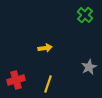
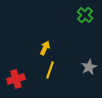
yellow arrow: rotated 56 degrees counterclockwise
red cross: moved 1 px up
yellow line: moved 2 px right, 14 px up
